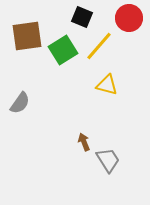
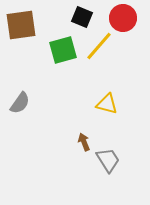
red circle: moved 6 px left
brown square: moved 6 px left, 11 px up
green square: rotated 16 degrees clockwise
yellow triangle: moved 19 px down
